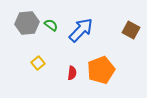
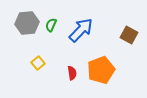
green semicircle: rotated 104 degrees counterclockwise
brown square: moved 2 px left, 5 px down
red semicircle: rotated 16 degrees counterclockwise
